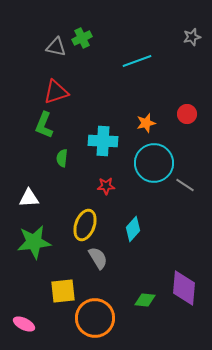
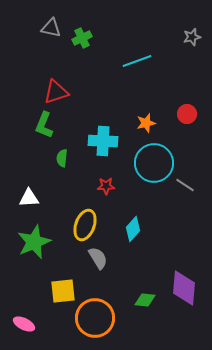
gray triangle: moved 5 px left, 19 px up
green star: rotated 16 degrees counterclockwise
